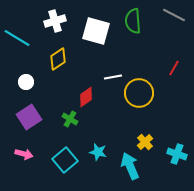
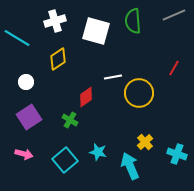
gray line: rotated 50 degrees counterclockwise
green cross: moved 1 px down
